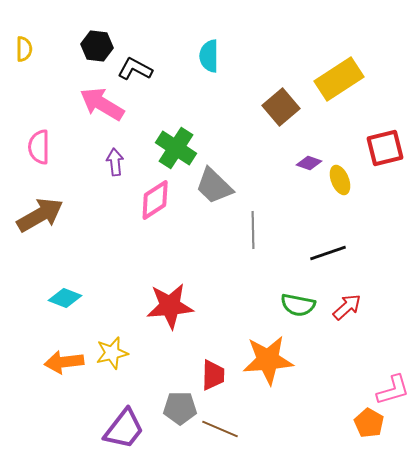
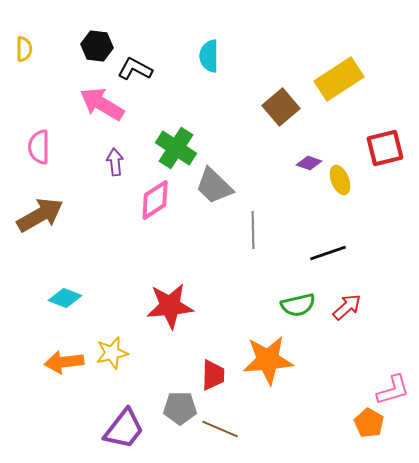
green semicircle: rotated 24 degrees counterclockwise
